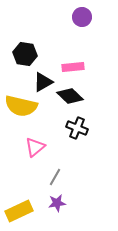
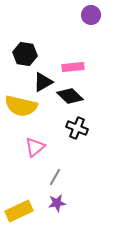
purple circle: moved 9 px right, 2 px up
